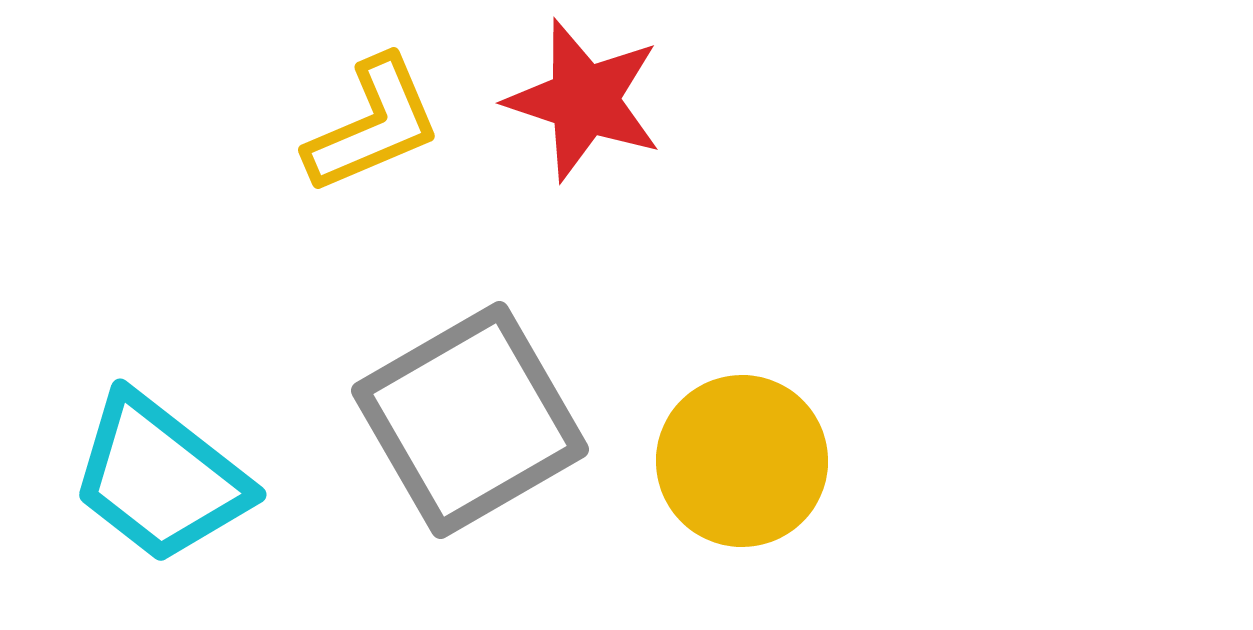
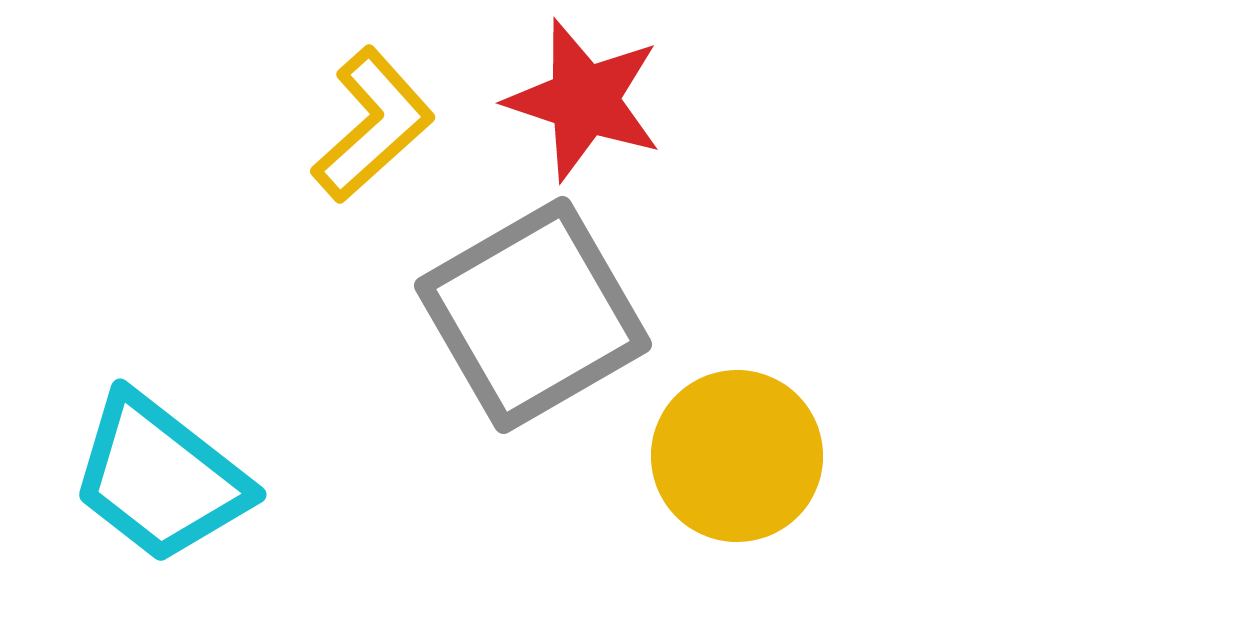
yellow L-shape: rotated 19 degrees counterclockwise
gray square: moved 63 px right, 105 px up
yellow circle: moved 5 px left, 5 px up
